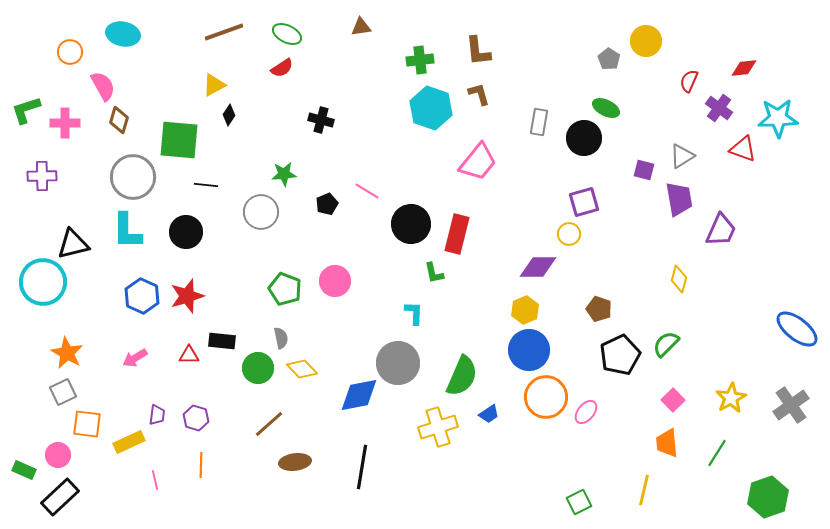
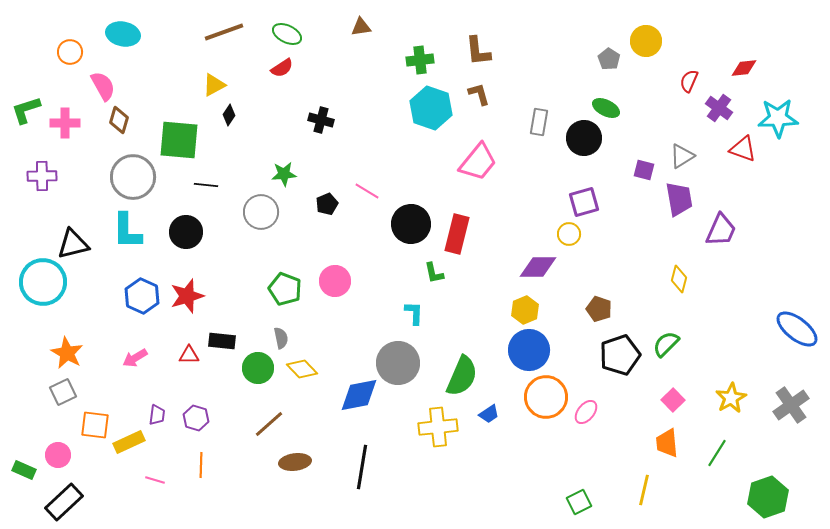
black pentagon at (620, 355): rotated 6 degrees clockwise
orange square at (87, 424): moved 8 px right, 1 px down
yellow cross at (438, 427): rotated 12 degrees clockwise
pink line at (155, 480): rotated 60 degrees counterclockwise
black rectangle at (60, 497): moved 4 px right, 5 px down
